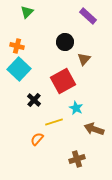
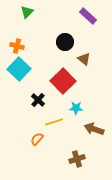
brown triangle: rotated 32 degrees counterclockwise
red square: rotated 15 degrees counterclockwise
black cross: moved 4 px right
cyan star: rotated 24 degrees counterclockwise
